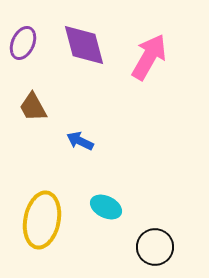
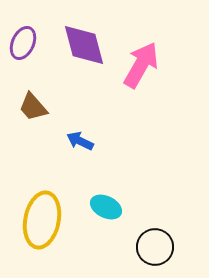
pink arrow: moved 8 px left, 8 px down
brown trapezoid: rotated 12 degrees counterclockwise
